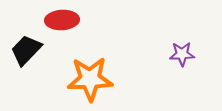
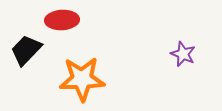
purple star: moved 1 px right; rotated 25 degrees clockwise
orange star: moved 8 px left
